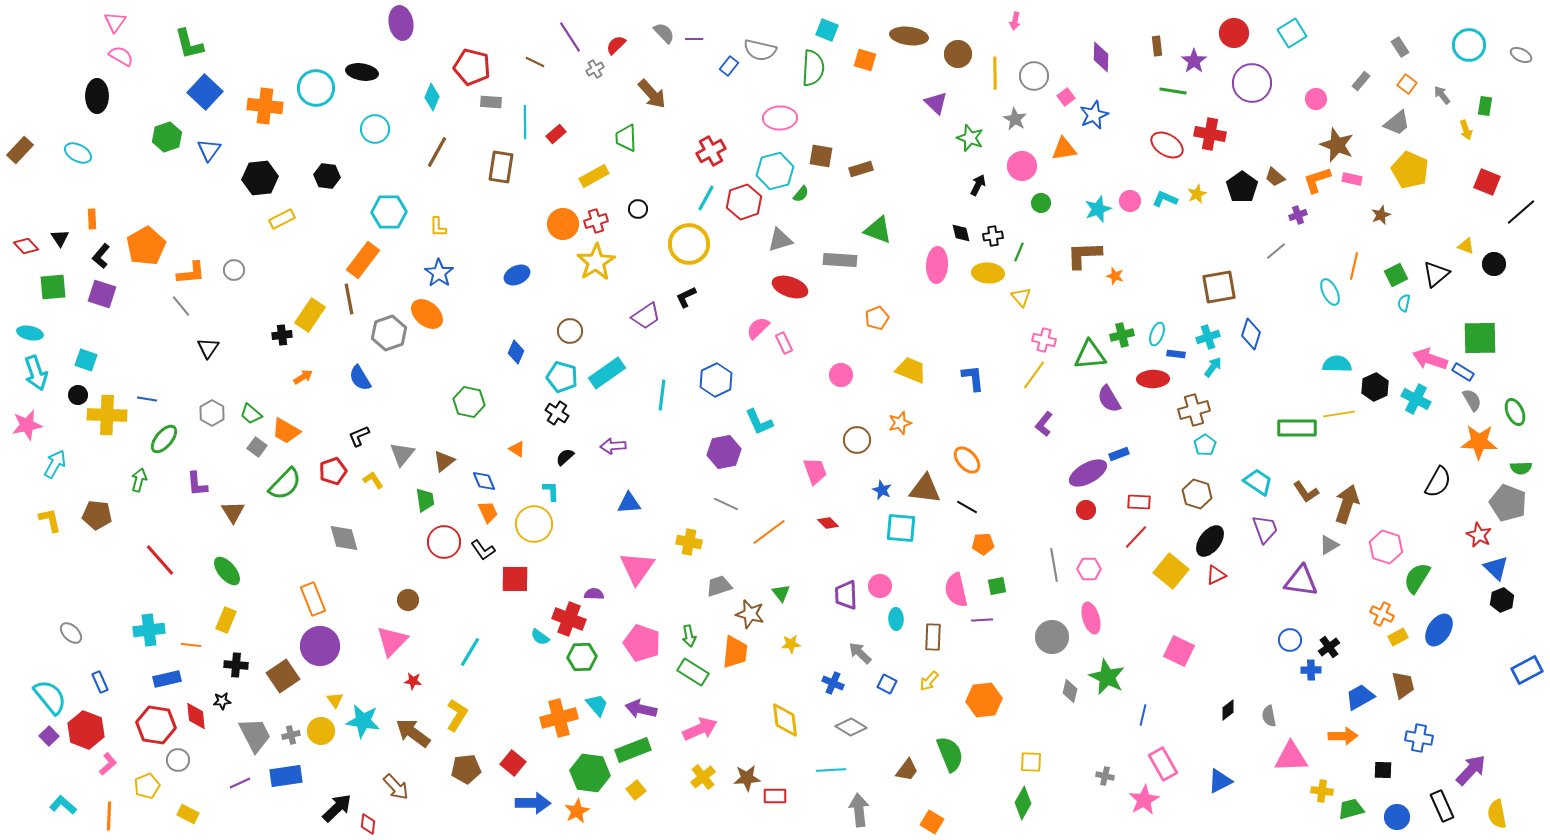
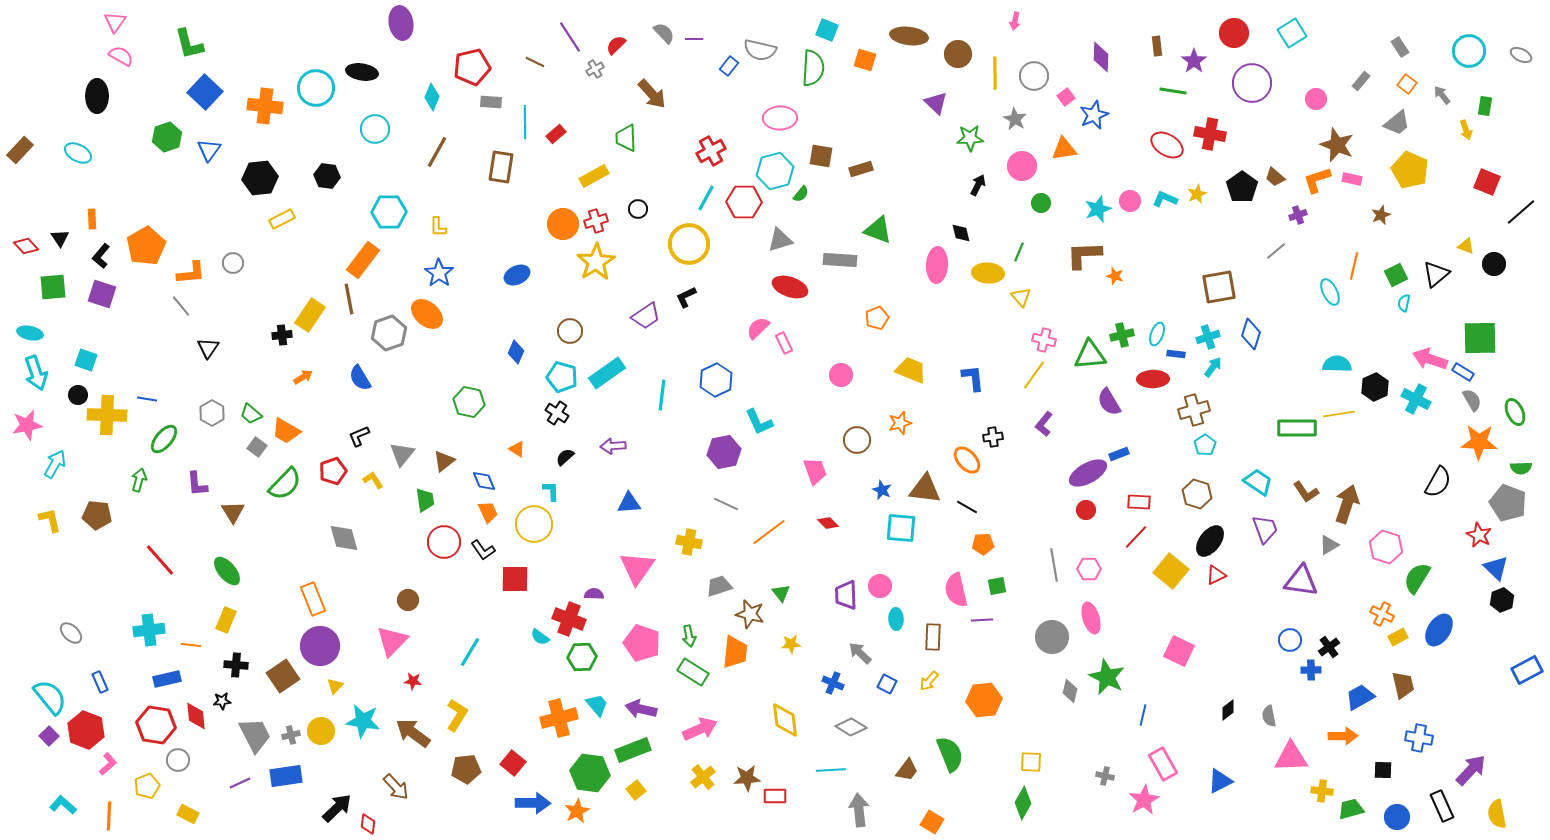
cyan circle at (1469, 45): moved 6 px down
red pentagon at (472, 67): rotated 27 degrees counterclockwise
green star at (970, 138): rotated 24 degrees counterclockwise
red hexagon at (744, 202): rotated 20 degrees clockwise
black cross at (993, 236): moved 201 px down
gray circle at (234, 270): moved 1 px left, 7 px up
purple semicircle at (1109, 399): moved 3 px down
yellow triangle at (335, 700): moved 14 px up; rotated 18 degrees clockwise
